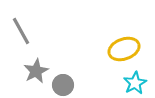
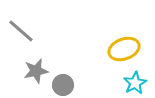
gray line: rotated 20 degrees counterclockwise
gray star: rotated 15 degrees clockwise
